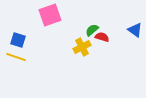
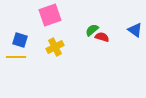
blue square: moved 2 px right
yellow cross: moved 27 px left
yellow line: rotated 18 degrees counterclockwise
